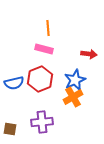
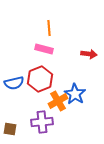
orange line: moved 1 px right
blue star: moved 14 px down; rotated 15 degrees counterclockwise
orange cross: moved 15 px left, 4 px down
